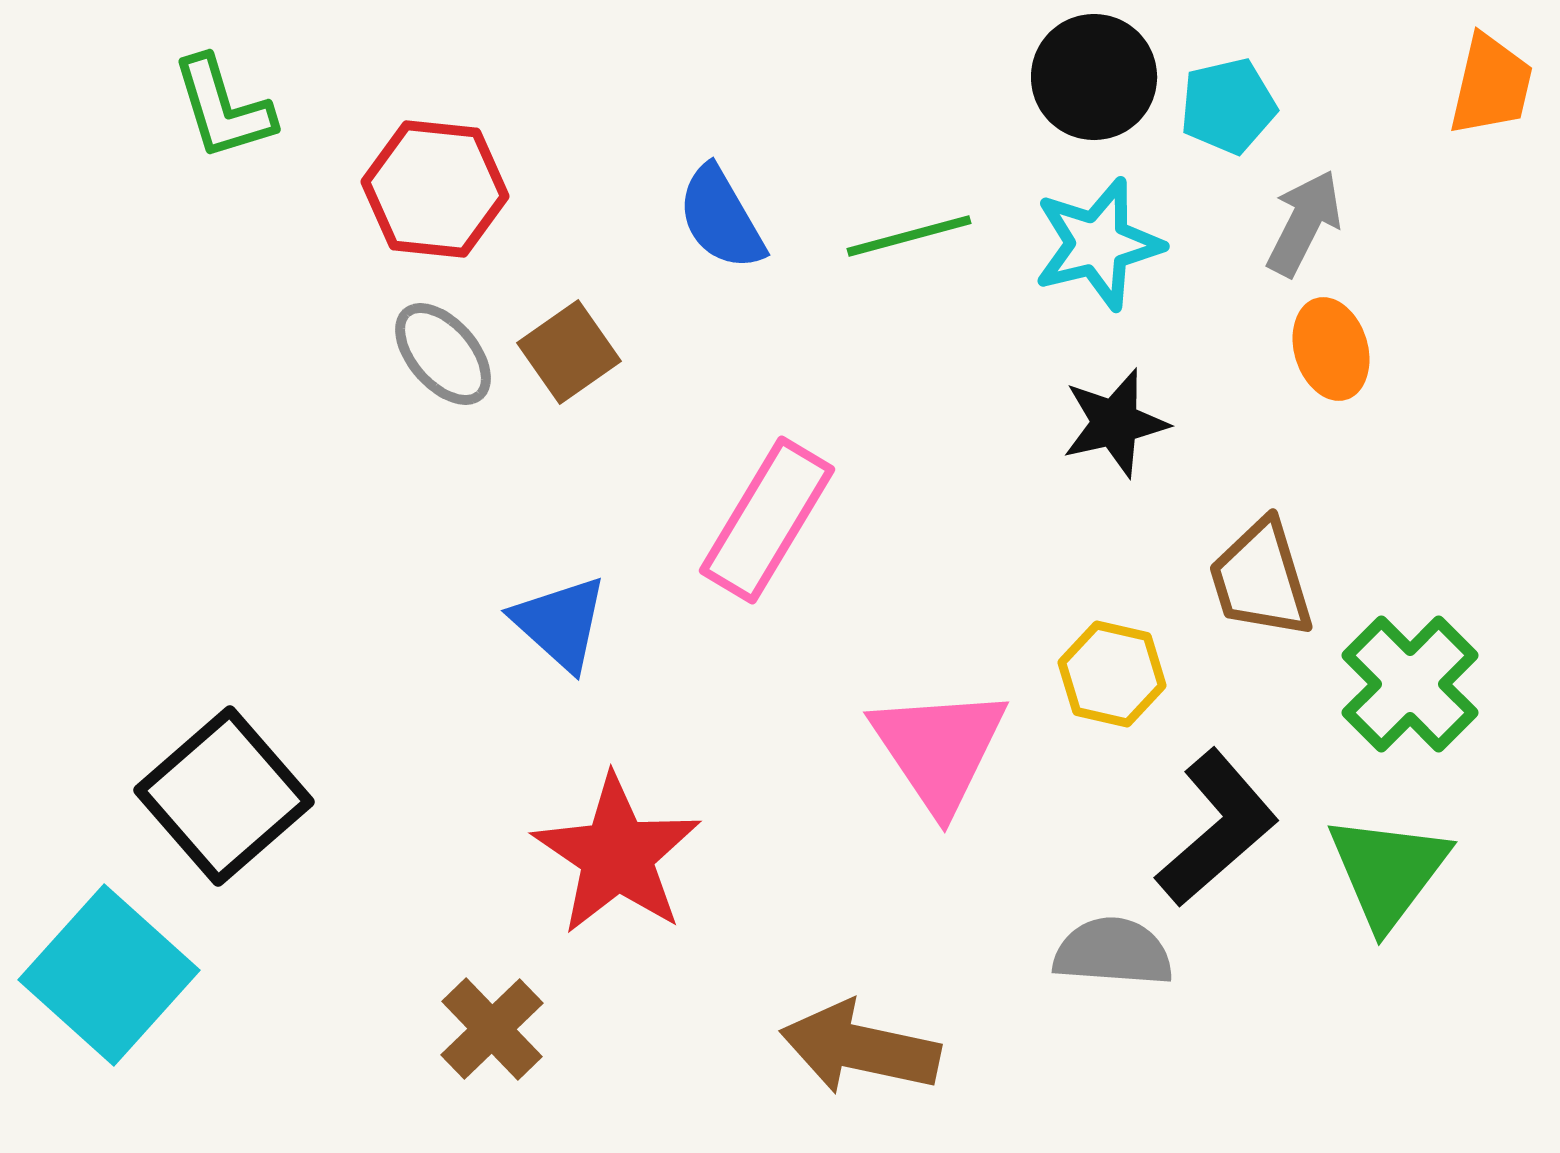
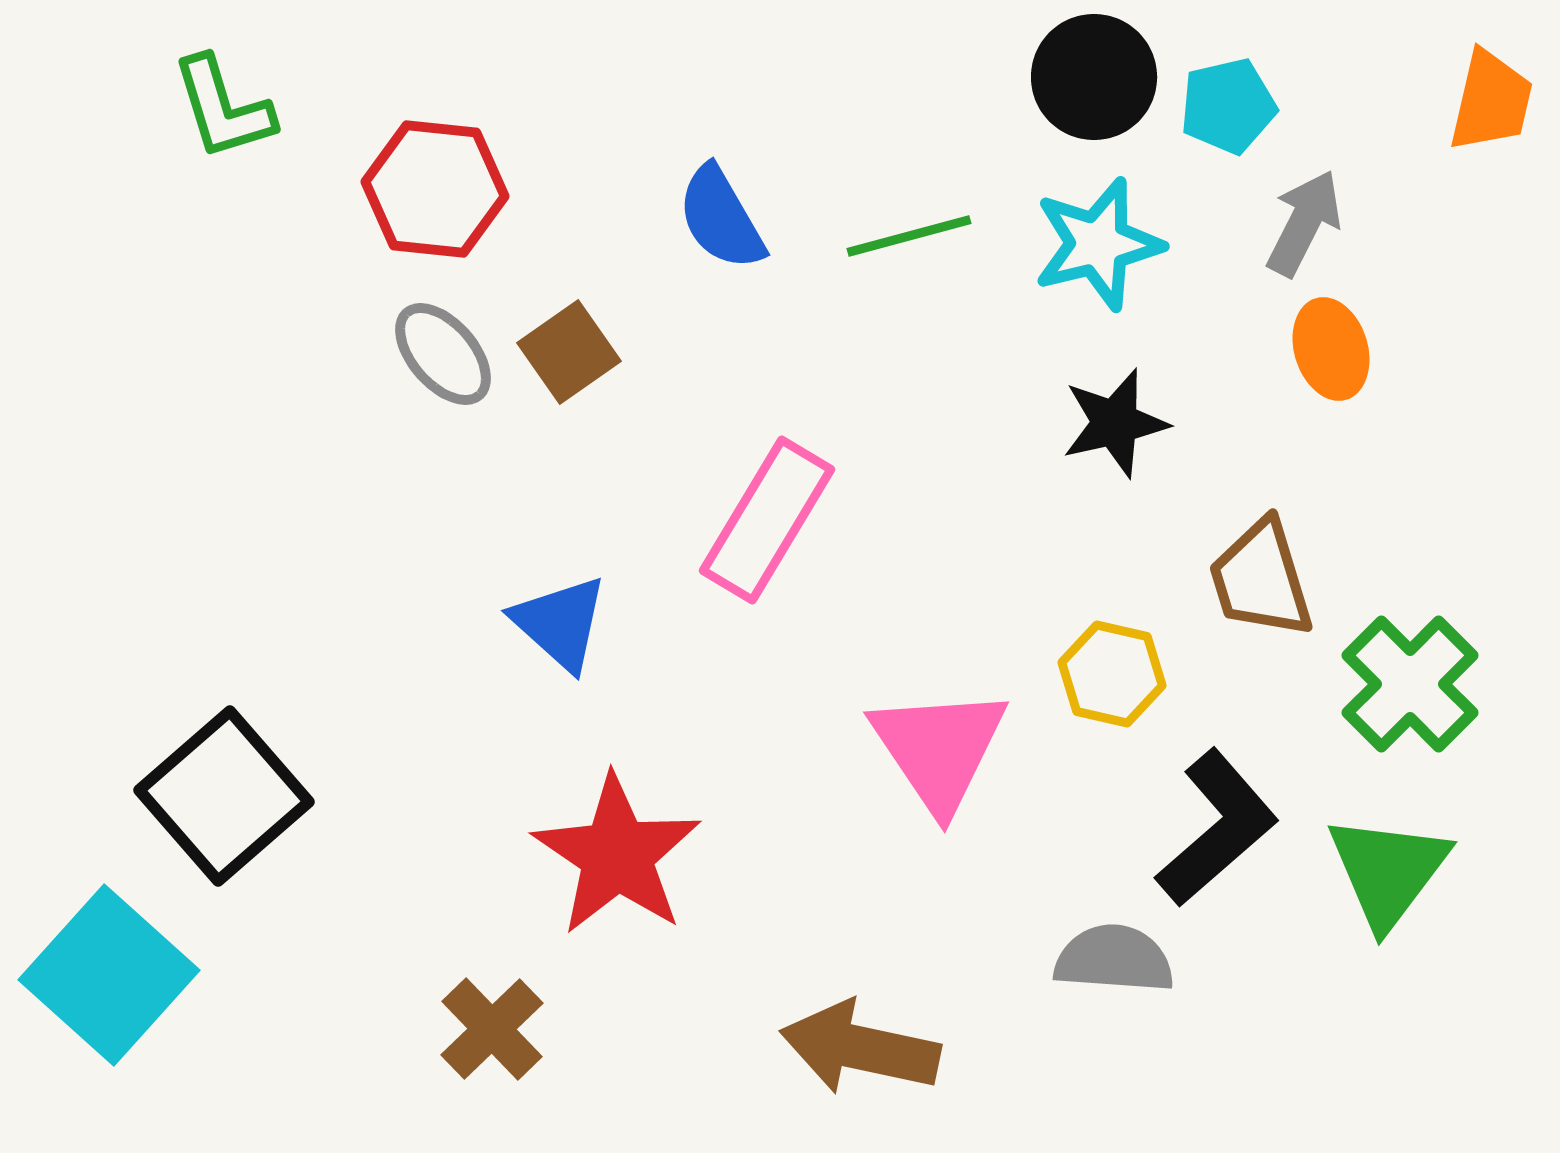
orange trapezoid: moved 16 px down
gray semicircle: moved 1 px right, 7 px down
